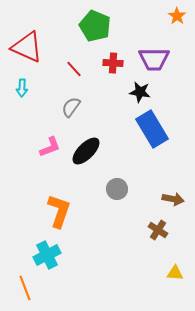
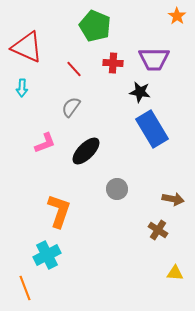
pink L-shape: moved 5 px left, 4 px up
